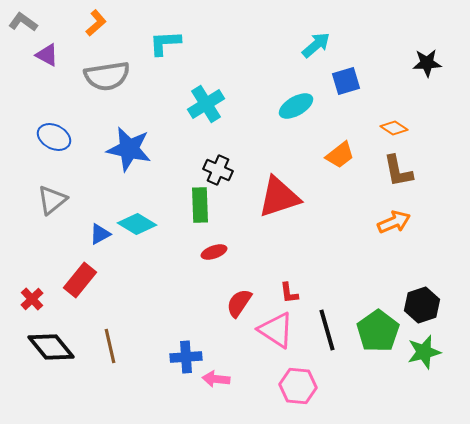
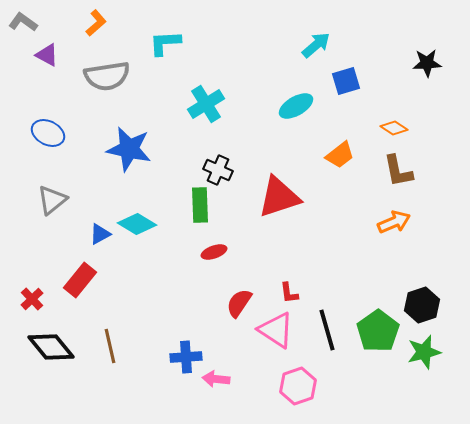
blue ellipse: moved 6 px left, 4 px up
pink hexagon: rotated 24 degrees counterclockwise
